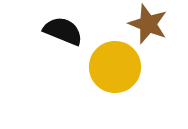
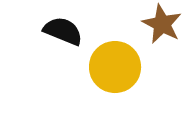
brown star: moved 14 px right; rotated 6 degrees clockwise
